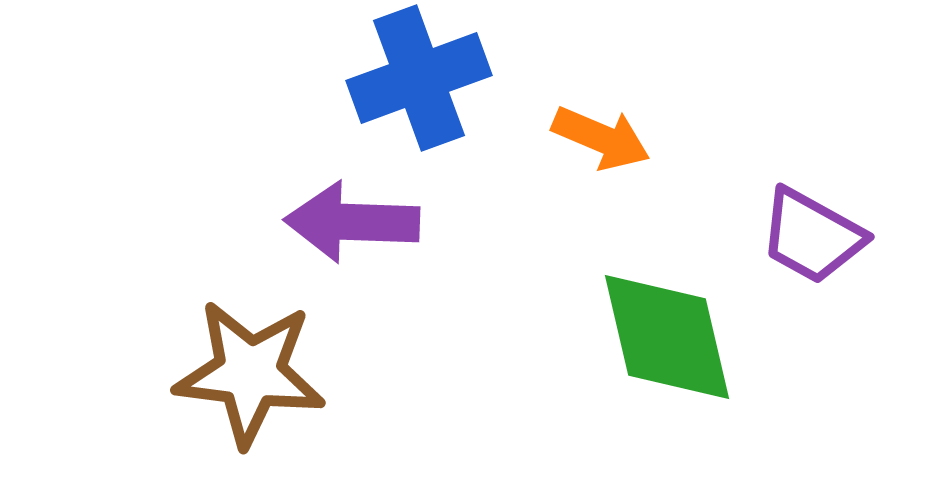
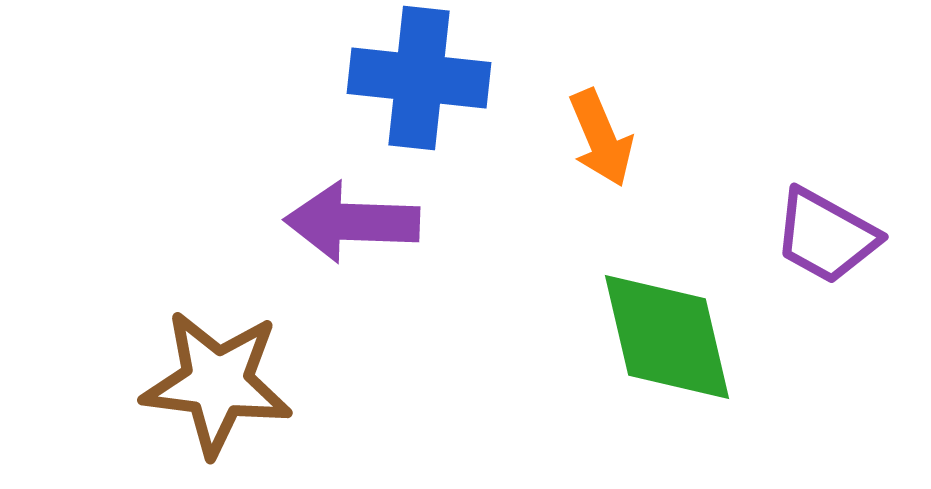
blue cross: rotated 26 degrees clockwise
orange arrow: rotated 44 degrees clockwise
purple trapezoid: moved 14 px right
brown star: moved 33 px left, 10 px down
